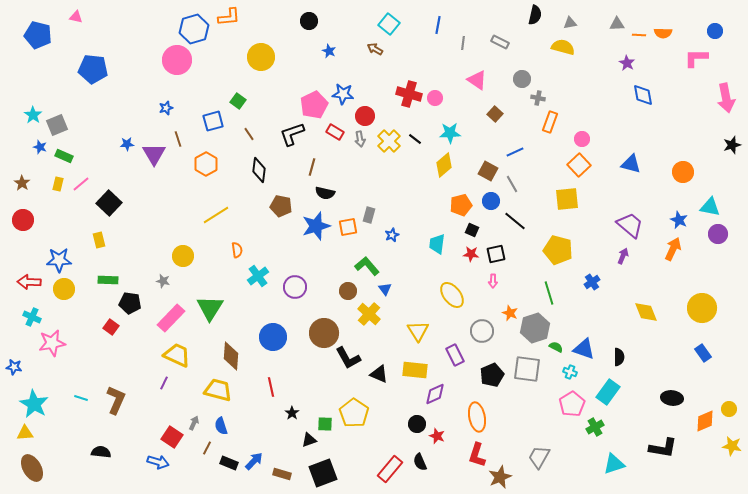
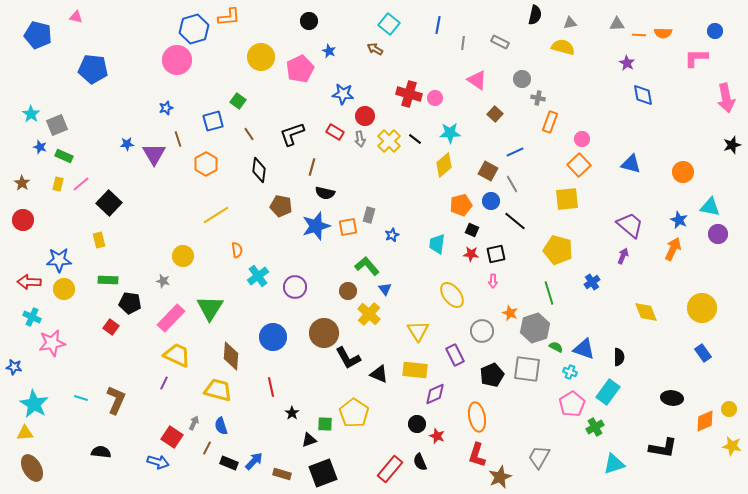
pink pentagon at (314, 105): moved 14 px left, 36 px up
cyan star at (33, 115): moved 2 px left, 1 px up
